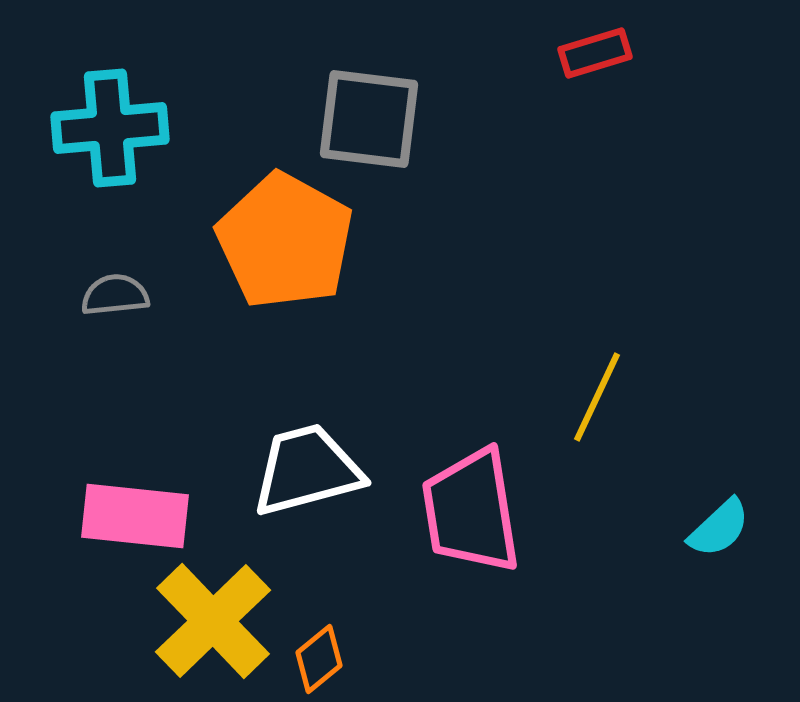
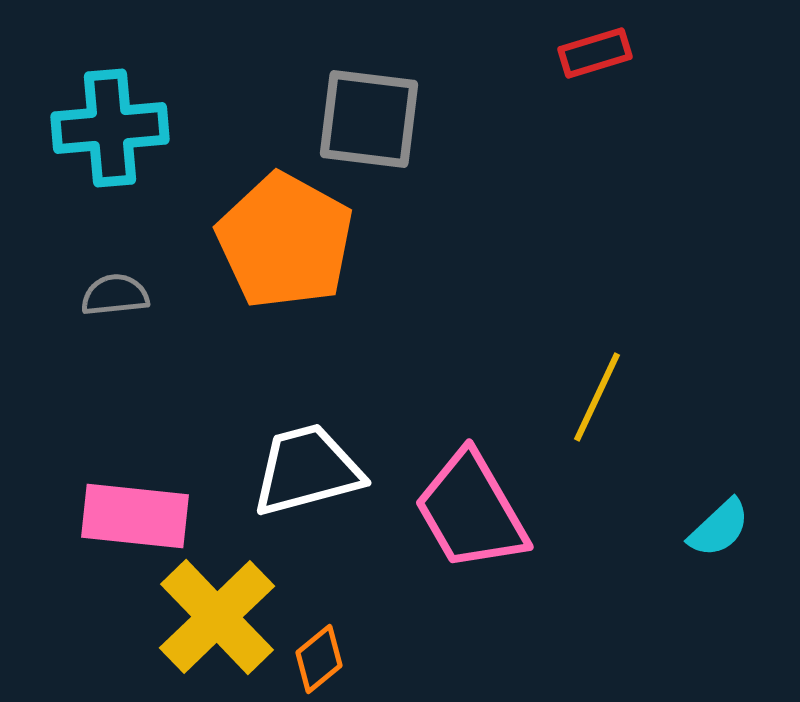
pink trapezoid: rotated 21 degrees counterclockwise
yellow cross: moved 4 px right, 4 px up
